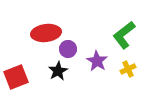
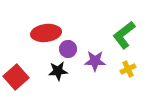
purple star: moved 2 px left; rotated 30 degrees counterclockwise
black star: rotated 24 degrees clockwise
red square: rotated 20 degrees counterclockwise
